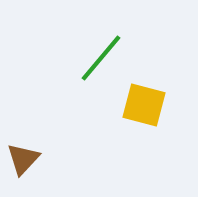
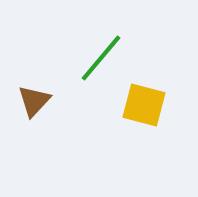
brown triangle: moved 11 px right, 58 px up
